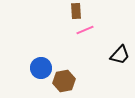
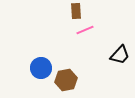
brown hexagon: moved 2 px right, 1 px up
